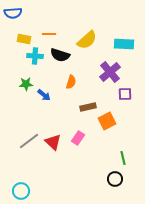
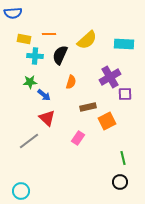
black semicircle: rotated 96 degrees clockwise
purple cross: moved 5 px down; rotated 10 degrees clockwise
green star: moved 4 px right, 2 px up
red triangle: moved 6 px left, 24 px up
black circle: moved 5 px right, 3 px down
